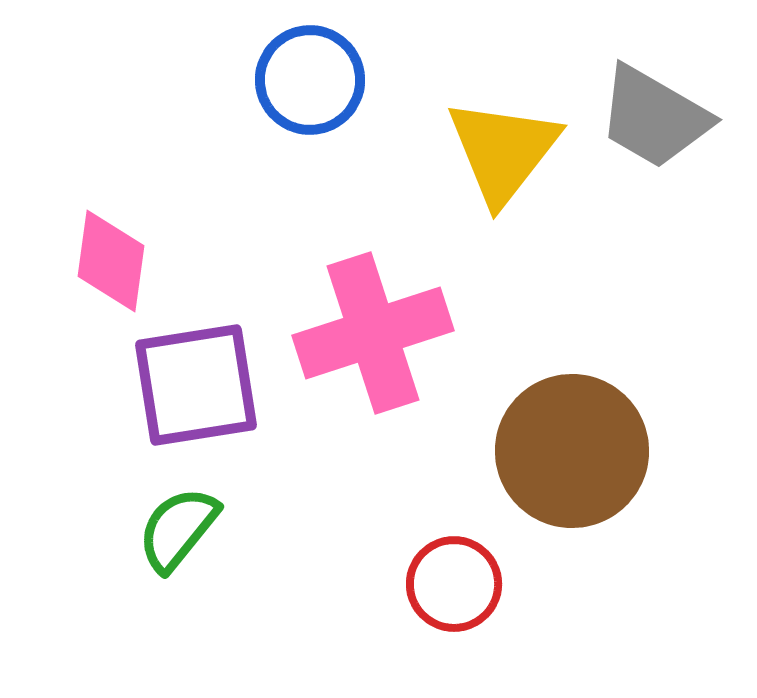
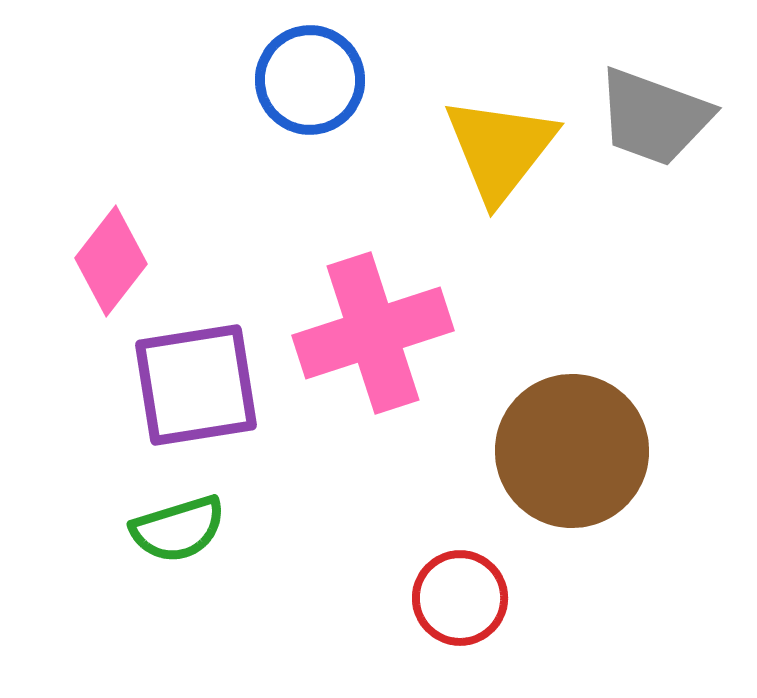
gray trapezoid: rotated 10 degrees counterclockwise
yellow triangle: moved 3 px left, 2 px up
pink diamond: rotated 30 degrees clockwise
green semicircle: rotated 146 degrees counterclockwise
red circle: moved 6 px right, 14 px down
